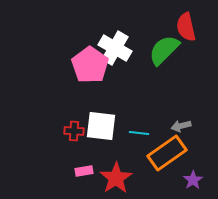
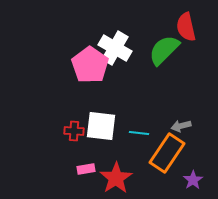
orange rectangle: rotated 21 degrees counterclockwise
pink rectangle: moved 2 px right, 2 px up
